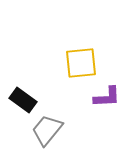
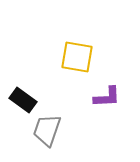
yellow square: moved 4 px left, 6 px up; rotated 16 degrees clockwise
gray trapezoid: rotated 20 degrees counterclockwise
